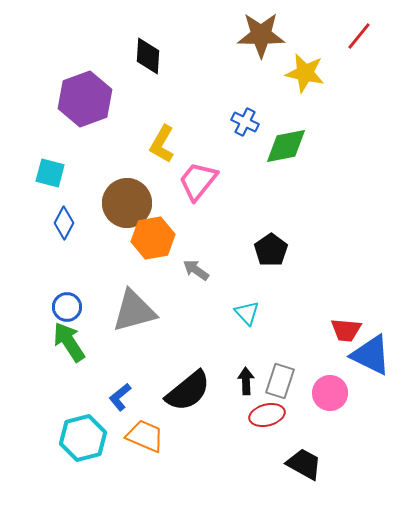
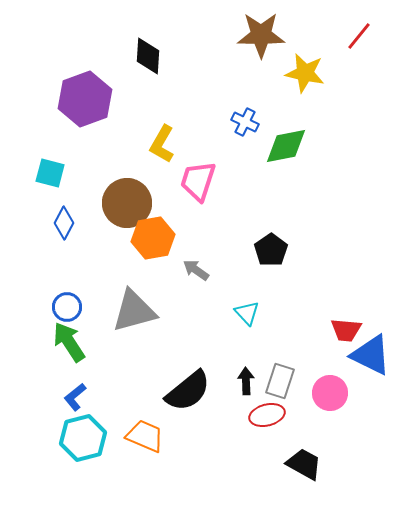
pink trapezoid: rotated 21 degrees counterclockwise
blue L-shape: moved 45 px left
